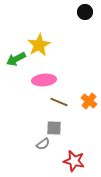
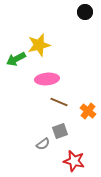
yellow star: rotated 15 degrees clockwise
pink ellipse: moved 3 px right, 1 px up
orange cross: moved 1 px left, 10 px down
gray square: moved 6 px right, 3 px down; rotated 21 degrees counterclockwise
